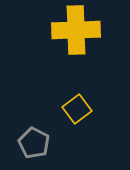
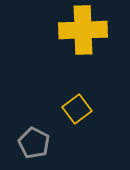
yellow cross: moved 7 px right
